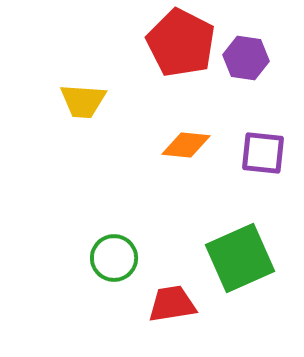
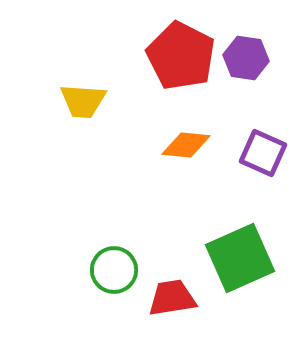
red pentagon: moved 13 px down
purple square: rotated 18 degrees clockwise
green circle: moved 12 px down
red trapezoid: moved 6 px up
